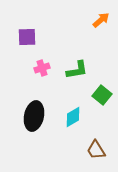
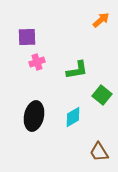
pink cross: moved 5 px left, 6 px up
brown trapezoid: moved 3 px right, 2 px down
